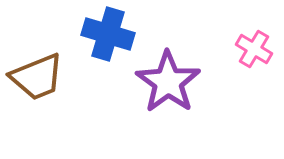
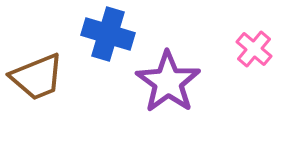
pink cross: rotated 9 degrees clockwise
